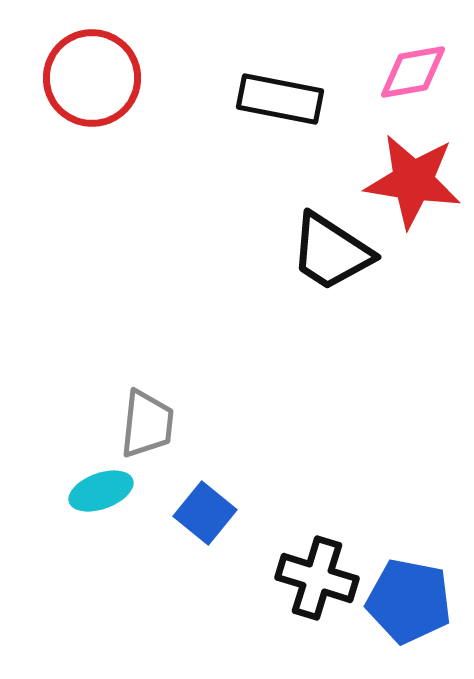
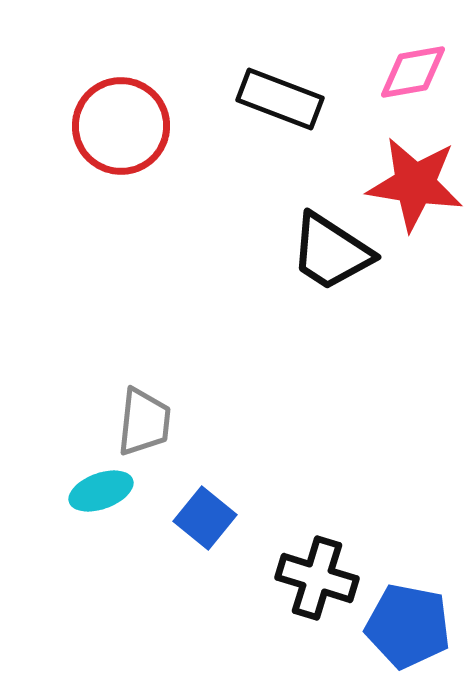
red circle: moved 29 px right, 48 px down
black rectangle: rotated 10 degrees clockwise
red star: moved 2 px right, 3 px down
gray trapezoid: moved 3 px left, 2 px up
blue square: moved 5 px down
blue pentagon: moved 1 px left, 25 px down
